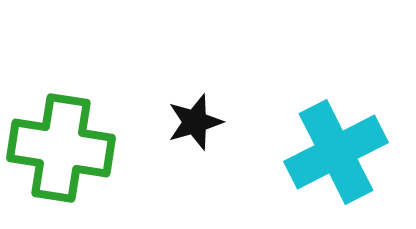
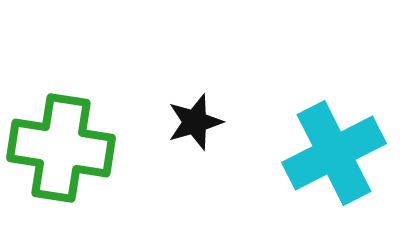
cyan cross: moved 2 px left, 1 px down
